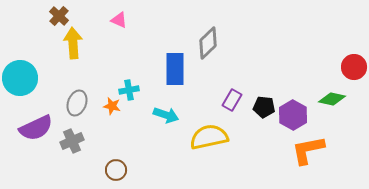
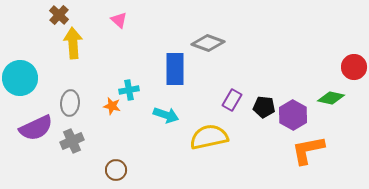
brown cross: moved 1 px up
pink triangle: rotated 18 degrees clockwise
gray diamond: rotated 64 degrees clockwise
green diamond: moved 1 px left, 1 px up
gray ellipse: moved 7 px left; rotated 15 degrees counterclockwise
